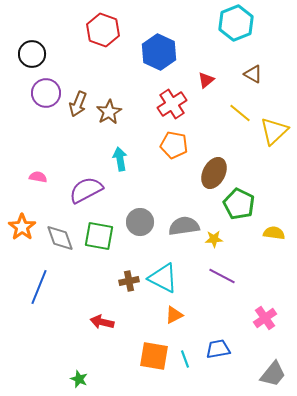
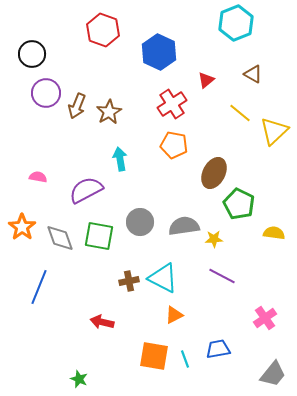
brown arrow: moved 1 px left, 2 px down
